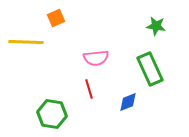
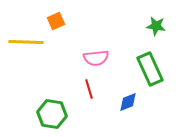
orange square: moved 3 px down
